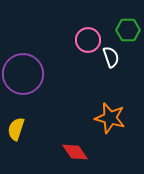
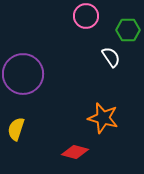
pink circle: moved 2 px left, 24 px up
white semicircle: rotated 15 degrees counterclockwise
orange star: moved 7 px left
red diamond: rotated 40 degrees counterclockwise
